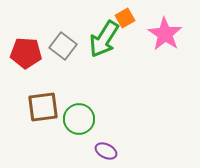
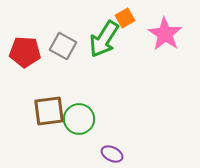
gray square: rotated 8 degrees counterclockwise
red pentagon: moved 1 px left, 1 px up
brown square: moved 6 px right, 4 px down
purple ellipse: moved 6 px right, 3 px down
